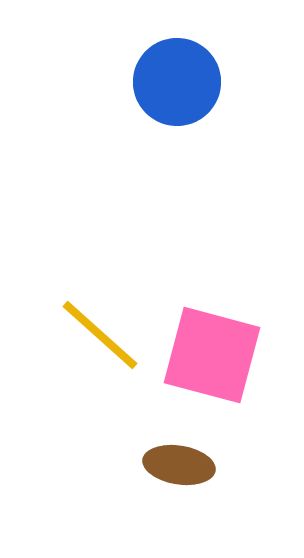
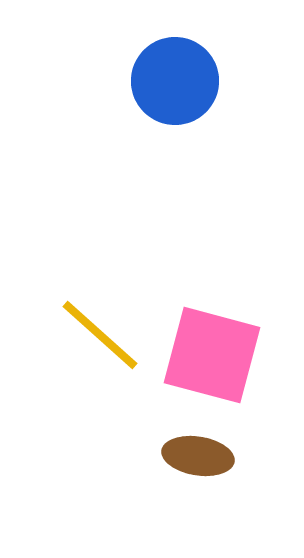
blue circle: moved 2 px left, 1 px up
brown ellipse: moved 19 px right, 9 px up
